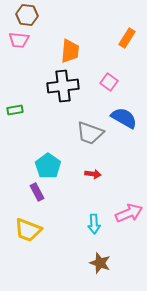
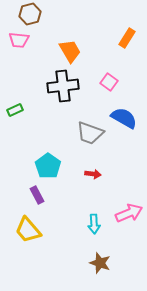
brown hexagon: moved 3 px right, 1 px up; rotated 20 degrees counterclockwise
orange trapezoid: rotated 35 degrees counterclockwise
green rectangle: rotated 14 degrees counterclockwise
purple rectangle: moved 3 px down
yellow trapezoid: rotated 28 degrees clockwise
